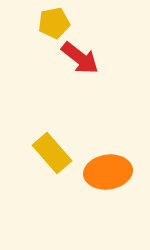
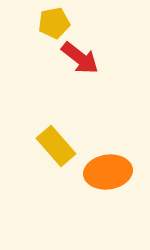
yellow rectangle: moved 4 px right, 7 px up
